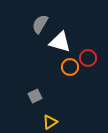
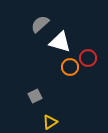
gray semicircle: rotated 18 degrees clockwise
